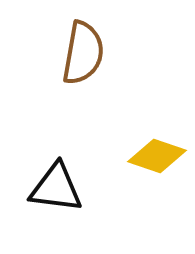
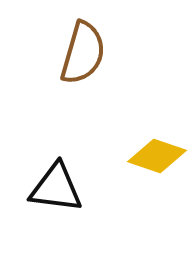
brown semicircle: rotated 6 degrees clockwise
